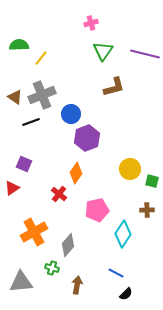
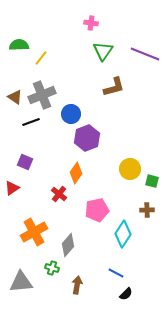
pink cross: rotated 24 degrees clockwise
purple line: rotated 8 degrees clockwise
purple square: moved 1 px right, 2 px up
